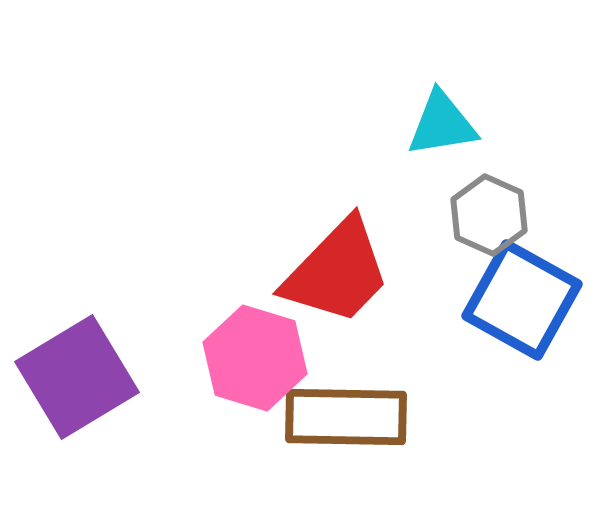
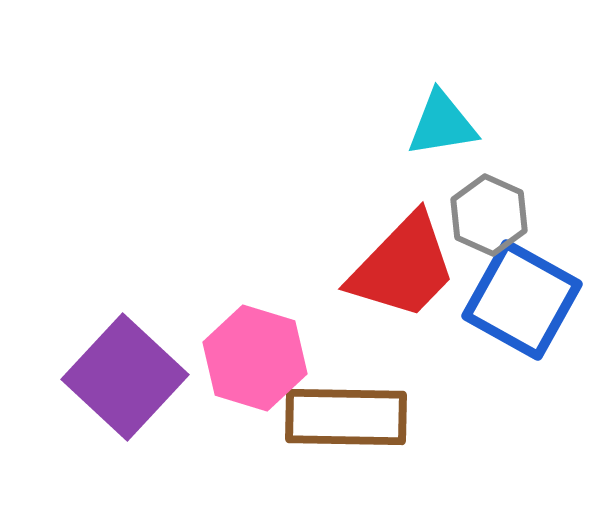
red trapezoid: moved 66 px right, 5 px up
purple square: moved 48 px right; rotated 16 degrees counterclockwise
